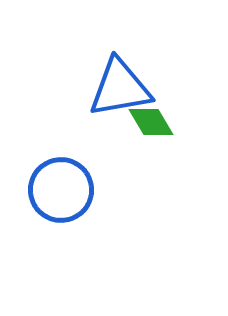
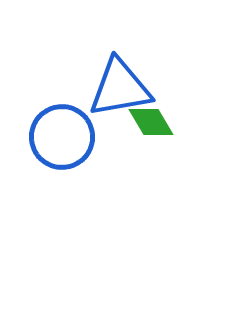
blue circle: moved 1 px right, 53 px up
